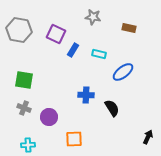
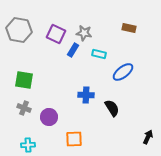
gray star: moved 9 px left, 16 px down
